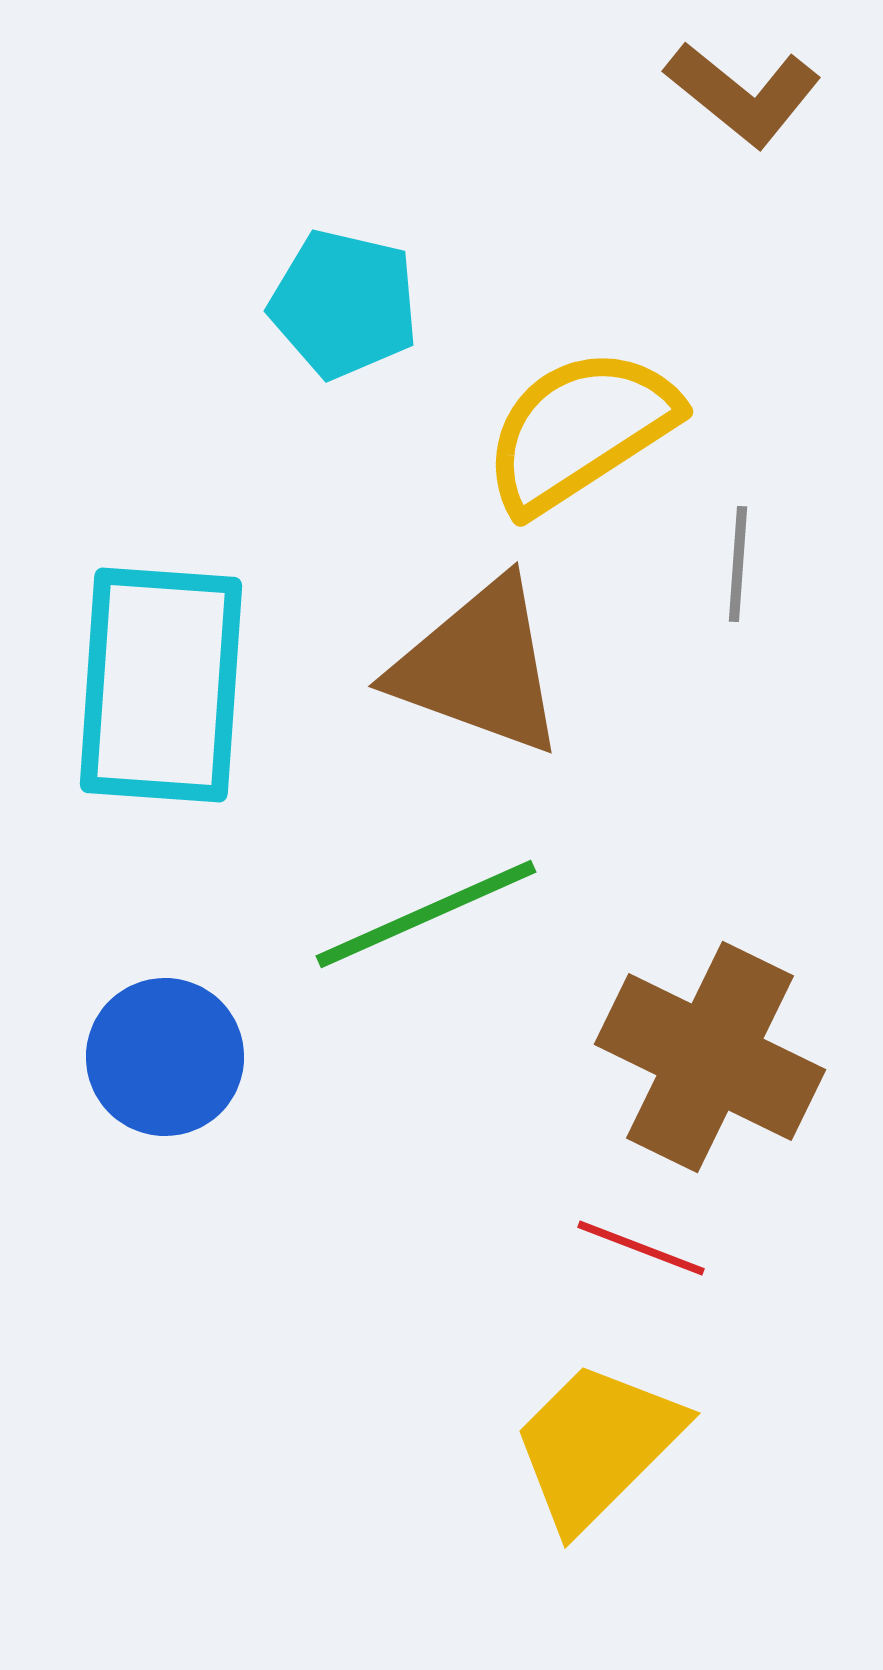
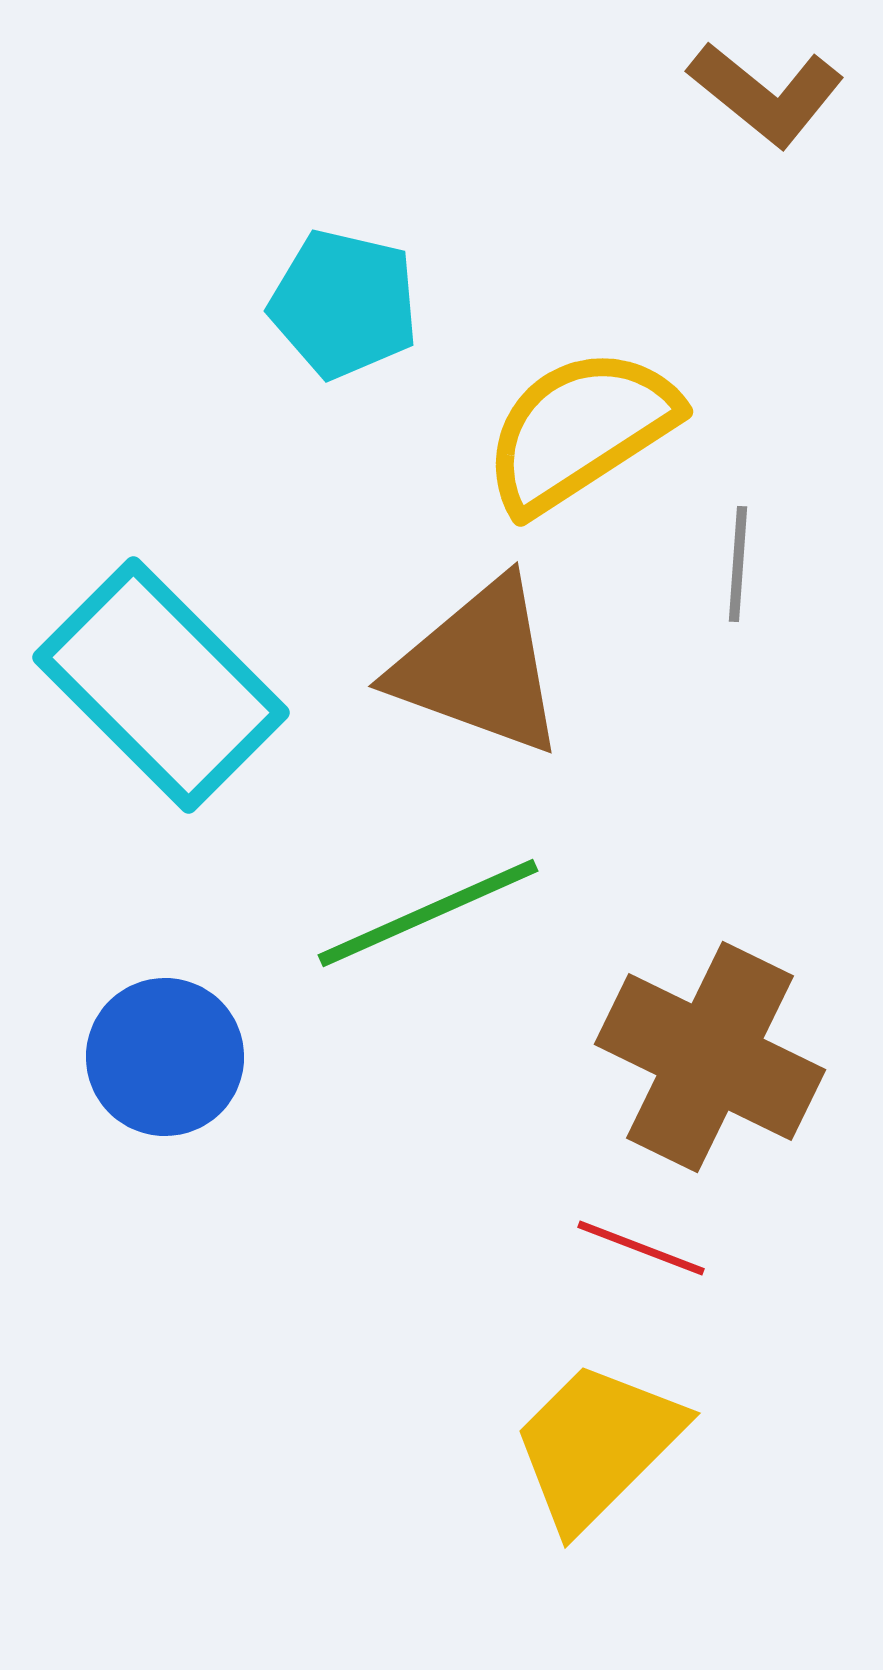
brown L-shape: moved 23 px right
cyan rectangle: rotated 49 degrees counterclockwise
green line: moved 2 px right, 1 px up
